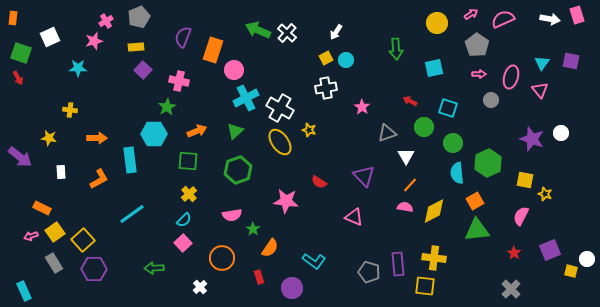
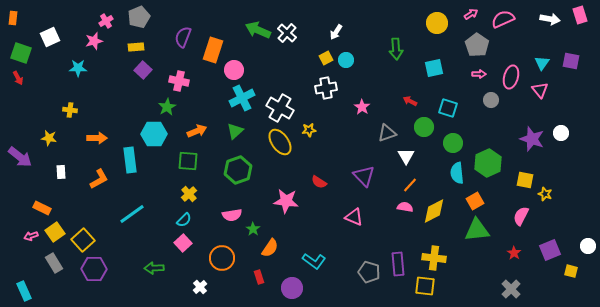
pink rectangle at (577, 15): moved 3 px right
cyan cross at (246, 98): moved 4 px left
yellow star at (309, 130): rotated 24 degrees counterclockwise
white circle at (587, 259): moved 1 px right, 13 px up
